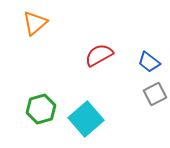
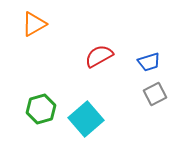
orange triangle: moved 1 px left, 1 px down; rotated 12 degrees clockwise
red semicircle: moved 1 px down
blue trapezoid: rotated 55 degrees counterclockwise
